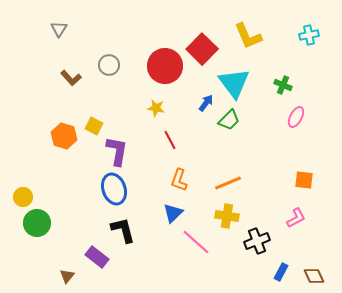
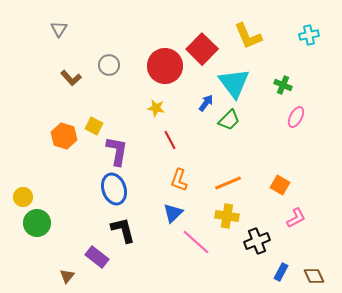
orange square: moved 24 px left, 5 px down; rotated 24 degrees clockwise
